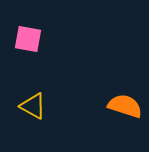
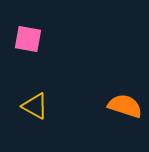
yellow triangle: moved 2 px right
